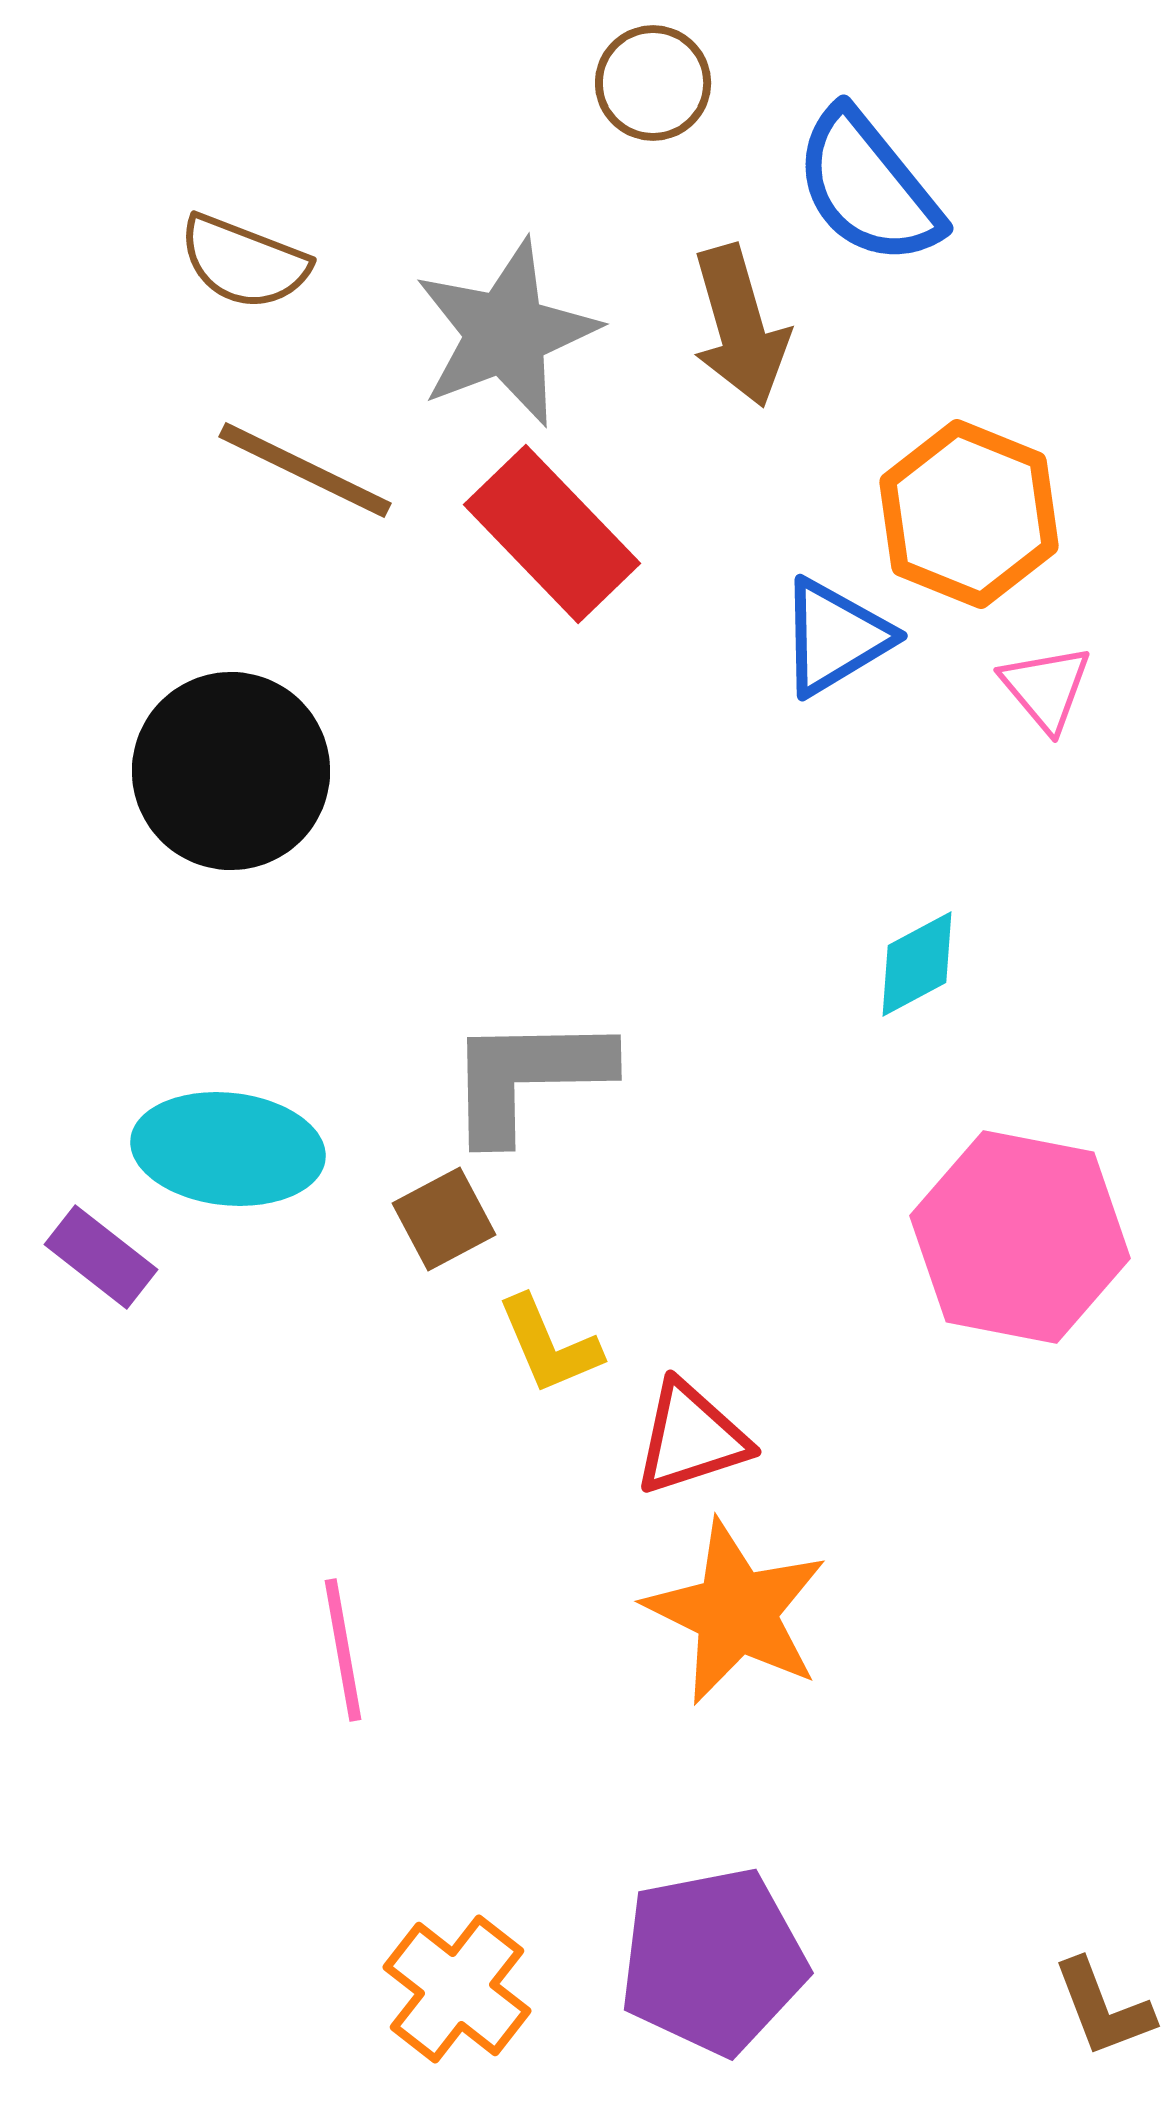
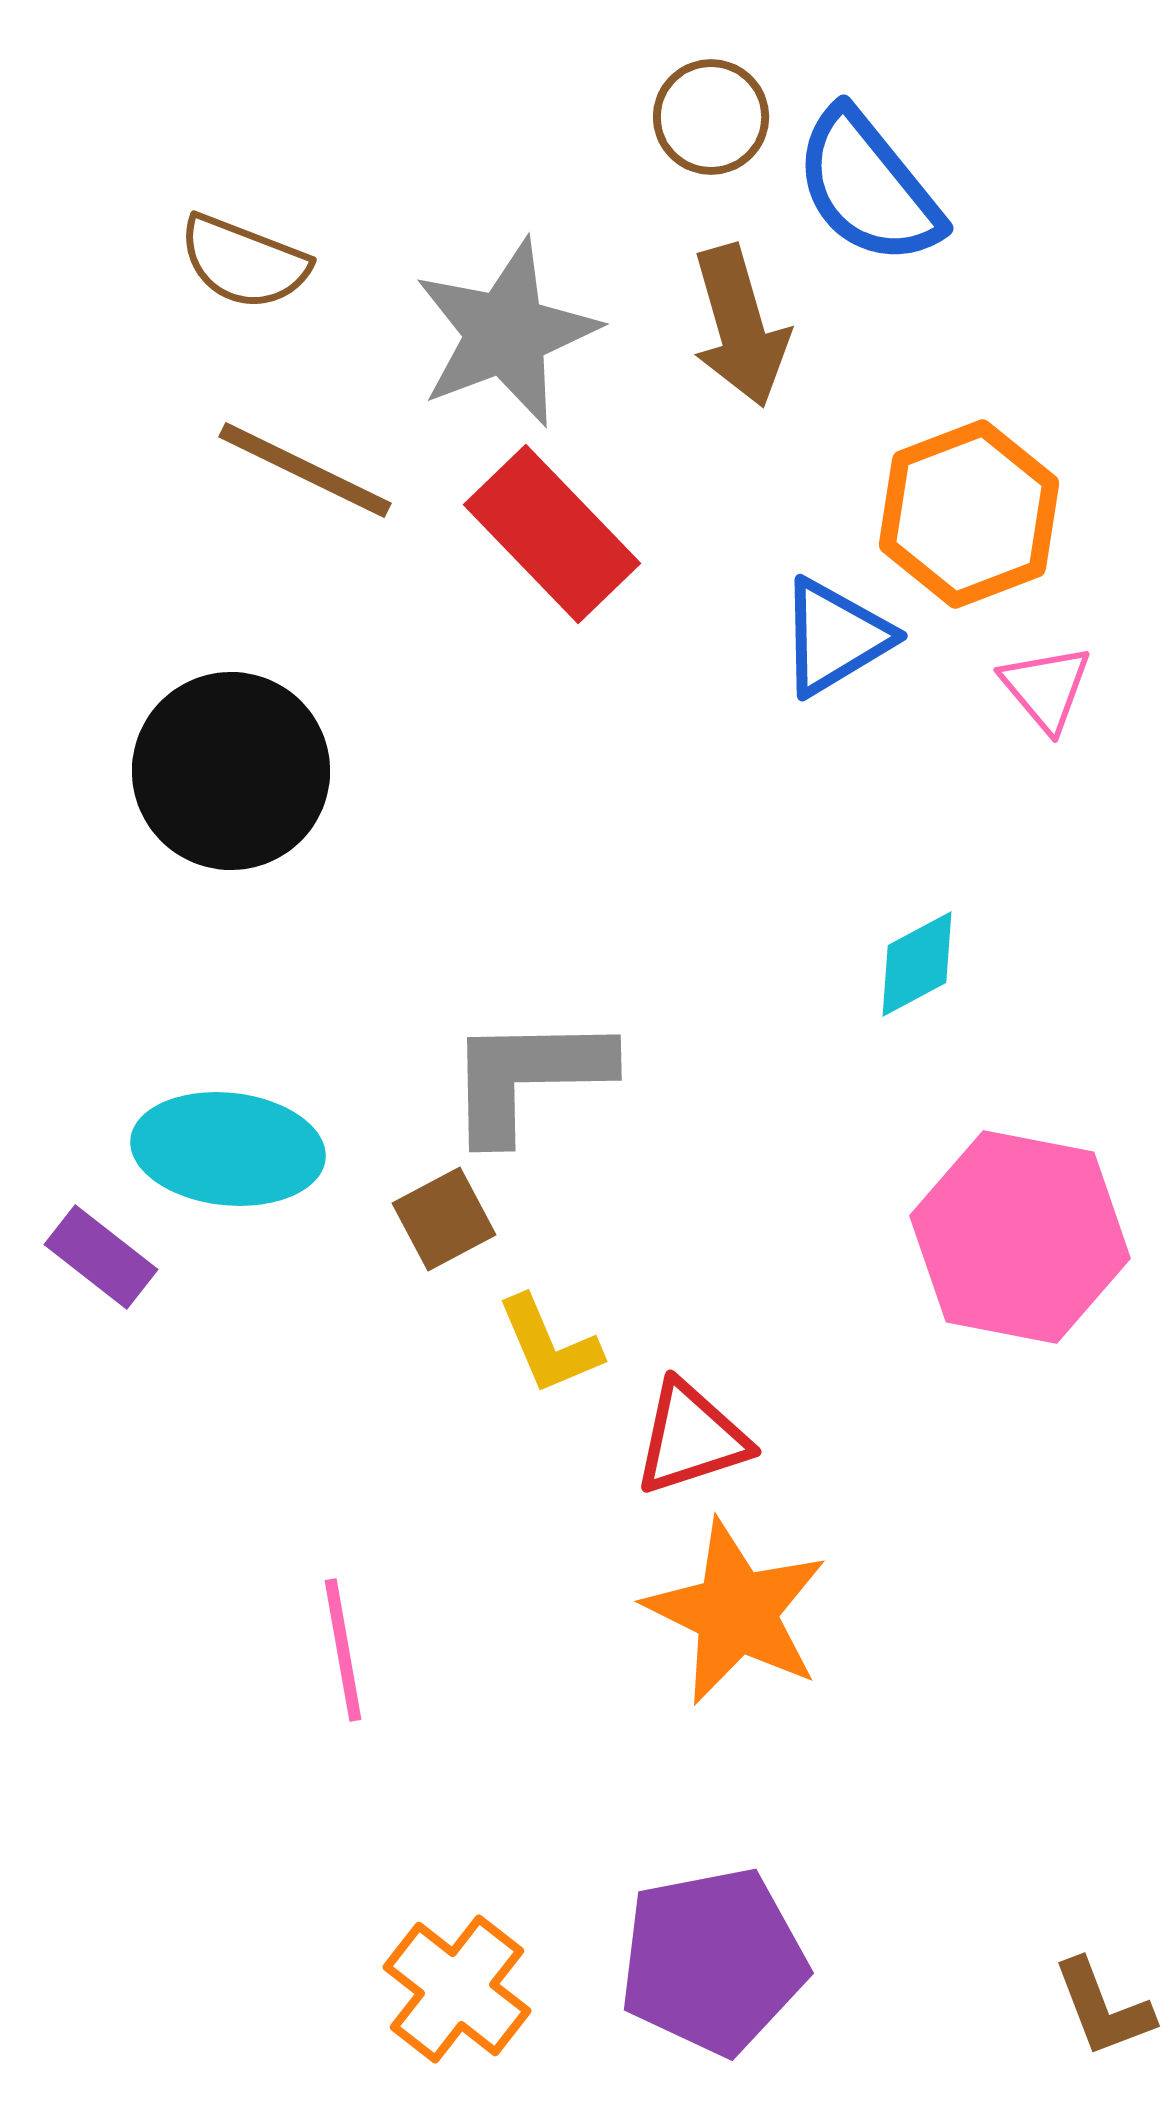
brown circle: moved 58 px right, 34 px down
orange hexagon: rotated 17 degrees clockwise
